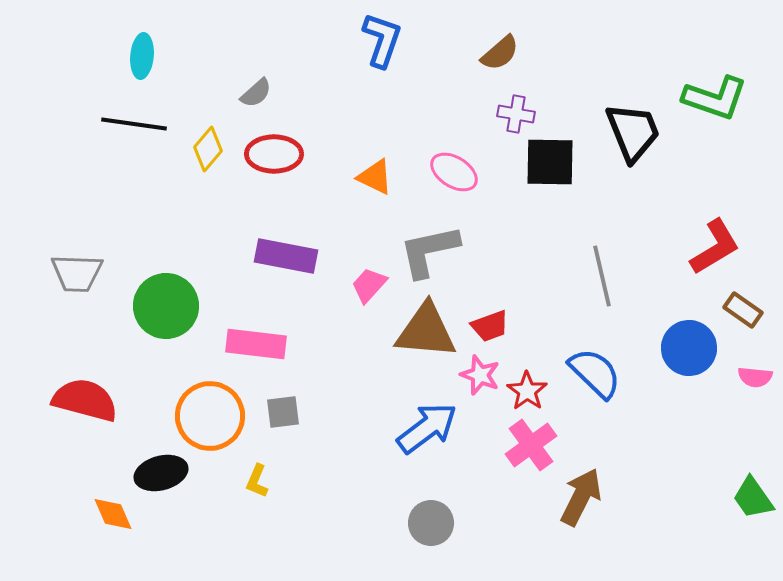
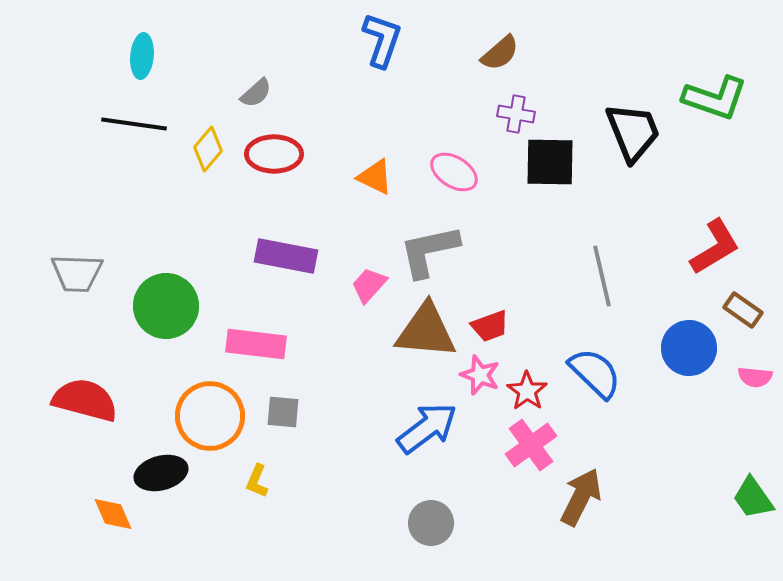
gray square: rotated 12 degrees clockwise
